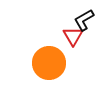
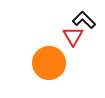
black L-shape: rotated 75 degrees clockwise
